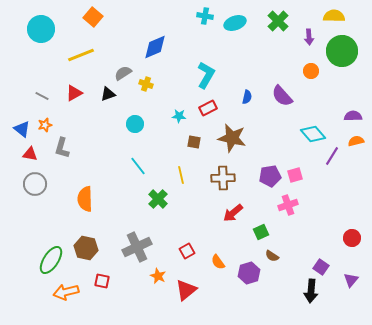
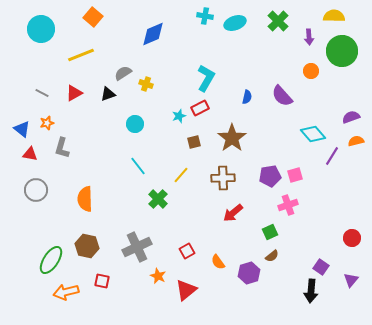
blue diamond at (155, 47): moved 2 px left, 13 px up
cyan L-shape at (206, 75): moved 3 px down
gray line at (42, 96): moved 3 px up
red rectangle at (208, 108): moved 8 px left
cyan star at (179, 116): rotated 24 degrees counterclockwise
purple semicircle at (353, 116): moved 2 px left, 1 px down; rotated 18 degrees counterclockwise
orange star at (45, 125): moved 2 px right, 2 px up
brown star at (232, 138): rotated 24 degrees clockwise
brown square at (194, 142): rotated 24 degrees counterclockwise
yellow line at (181, 175): rotated 54 degrees clockwise
gray circle at (35, 184): moved 1 px right, 6 px down
green square at (261, 232): moved 9 px right
brown hexagon at (86, 248): moved 1 px right, 2 px up
brown semicircle at (272, 256): rotated 72 degrees counterclockwise
